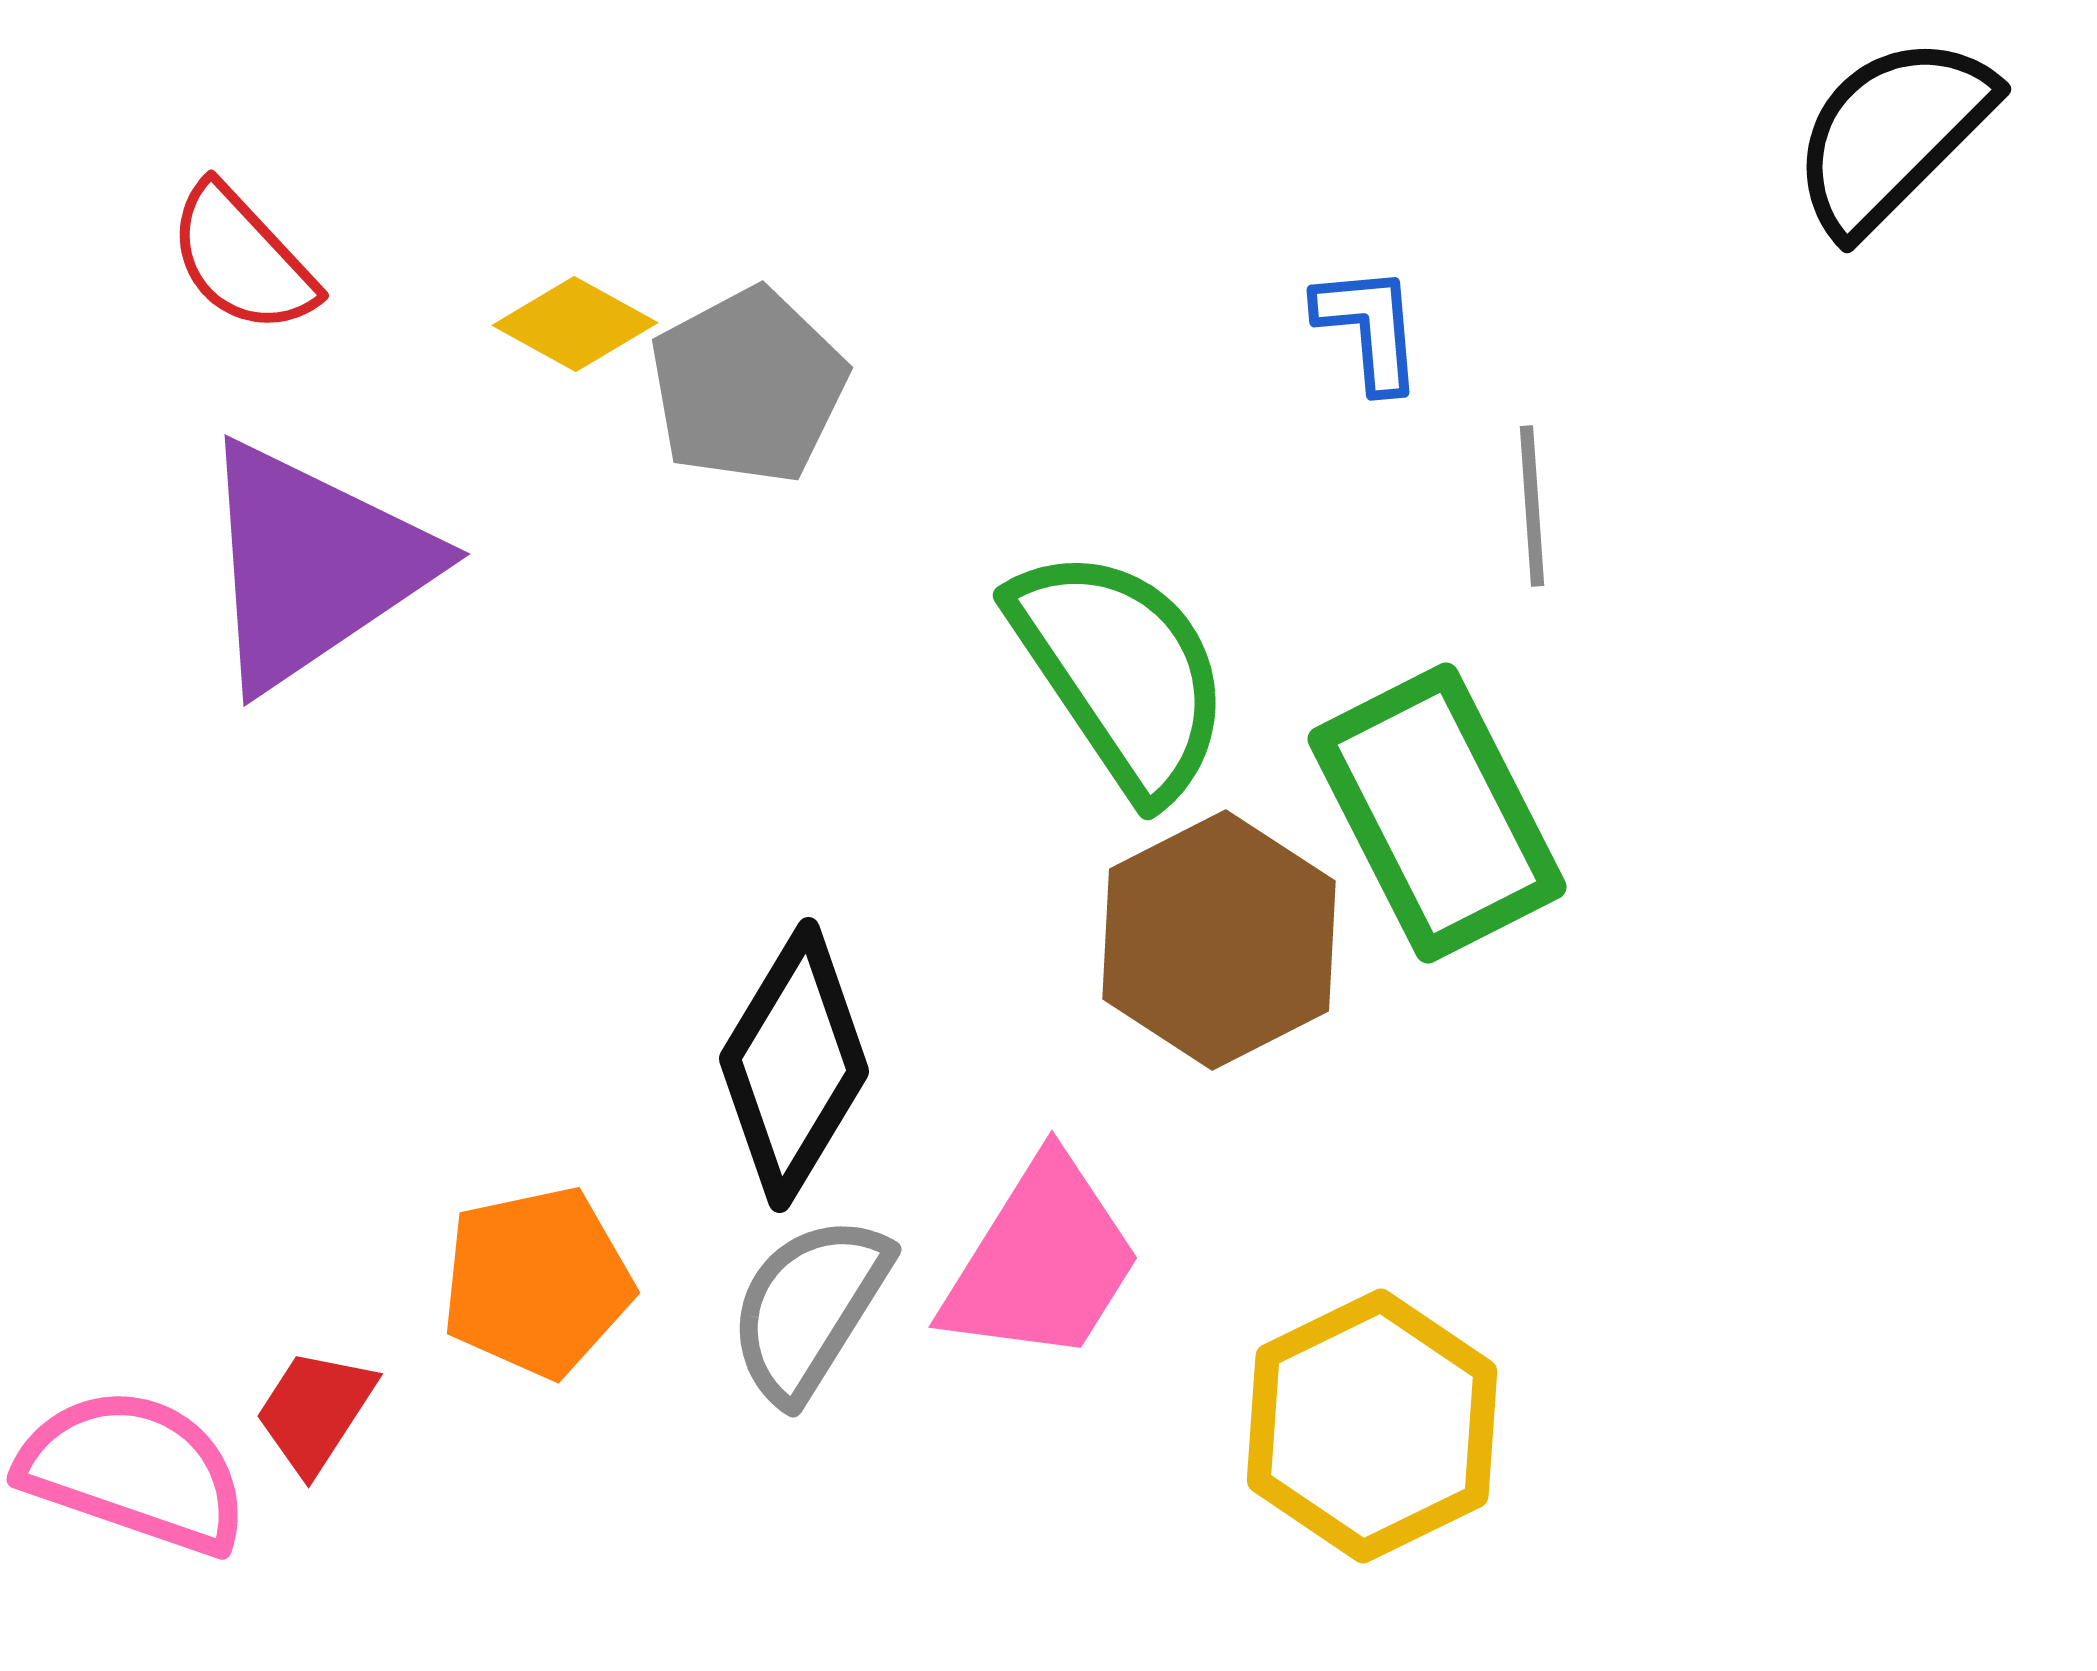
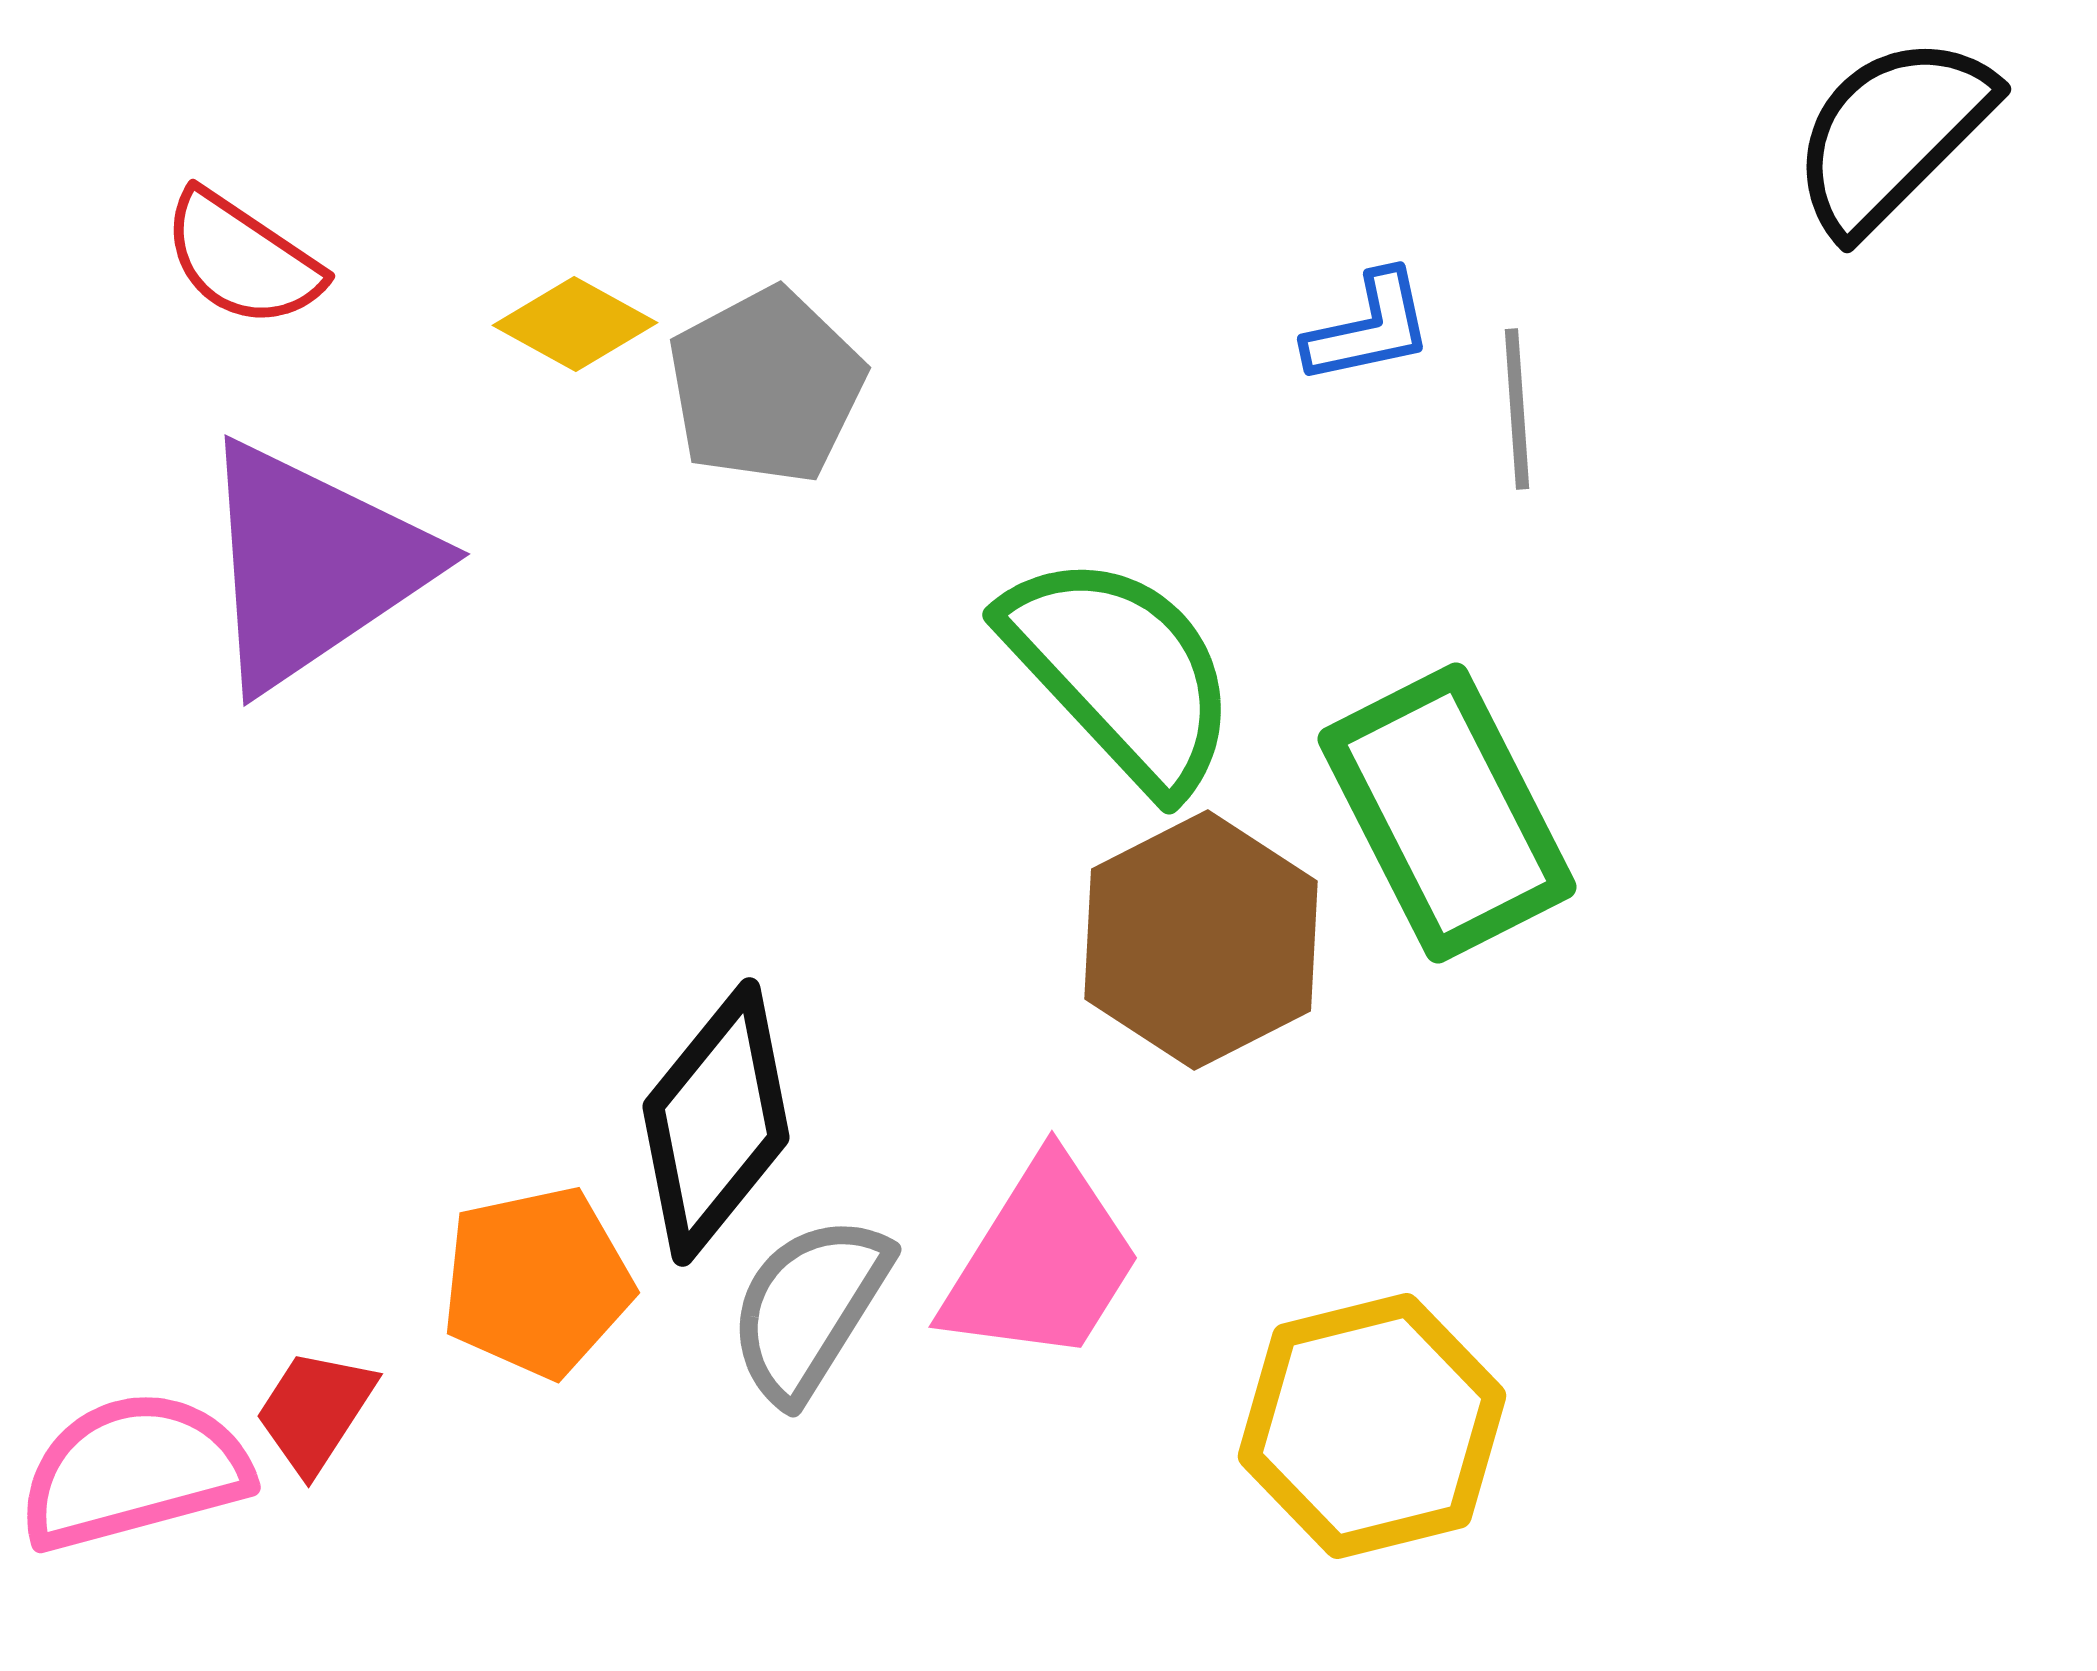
red semicircle: rotated 13 degrees counterclockwise
blue L-shape: rotated 83 degrees clockwise
gray pentagon: moved 18 px right
gray line: moved 15 px left, 97 px up
green semicircle: rotated 9 degrees counterclockwise
green rectangle: moved 10 px right
brown hexagon: moved 18 px left
black diamond: moved 78 px left, 57 px down; rotated 8 degrees clockwise
yellow hexagon: rotated 12 degrees clockwise
pink semicircle: rotated 34 degrees counterclockwise
